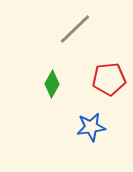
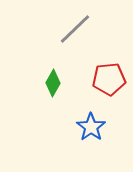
green diamond: moved 1 px right, 1 px up
blue star: rotated 28 degrees counterclockwise
